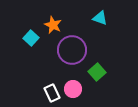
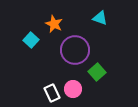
orange star: moved 1 px right, 1 px up
cyan square: moved 2 px down
purple circle: moved 3 px right
